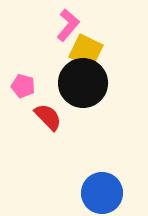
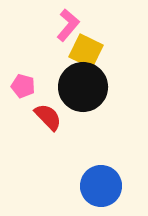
black circle: moved 4 px down
blue circle: moved 1 px left, 7 px up
